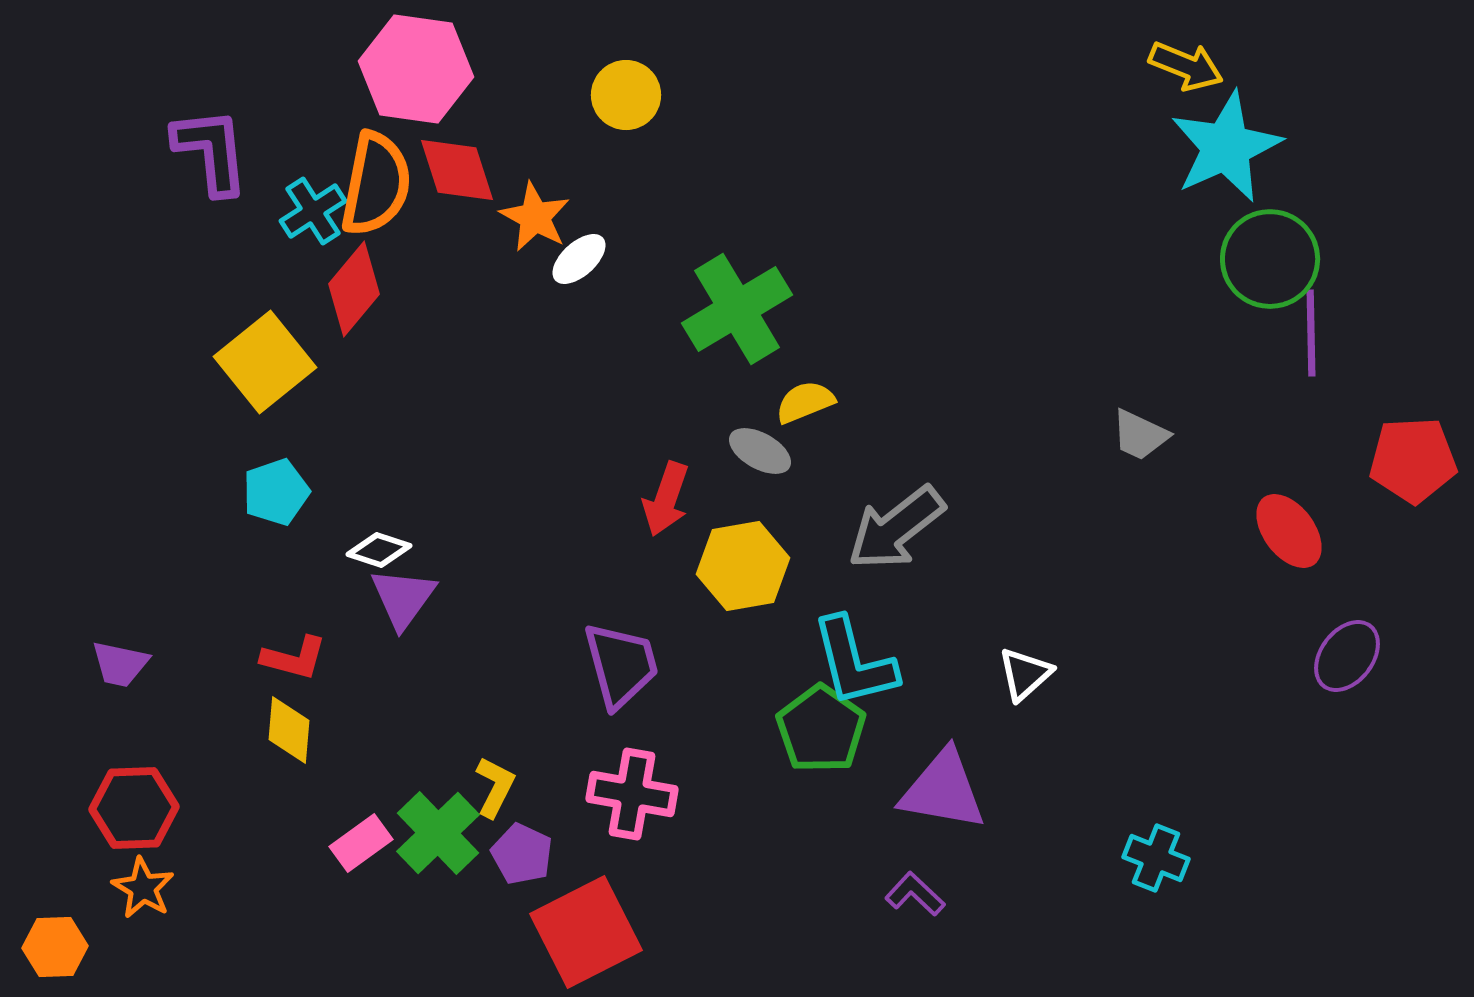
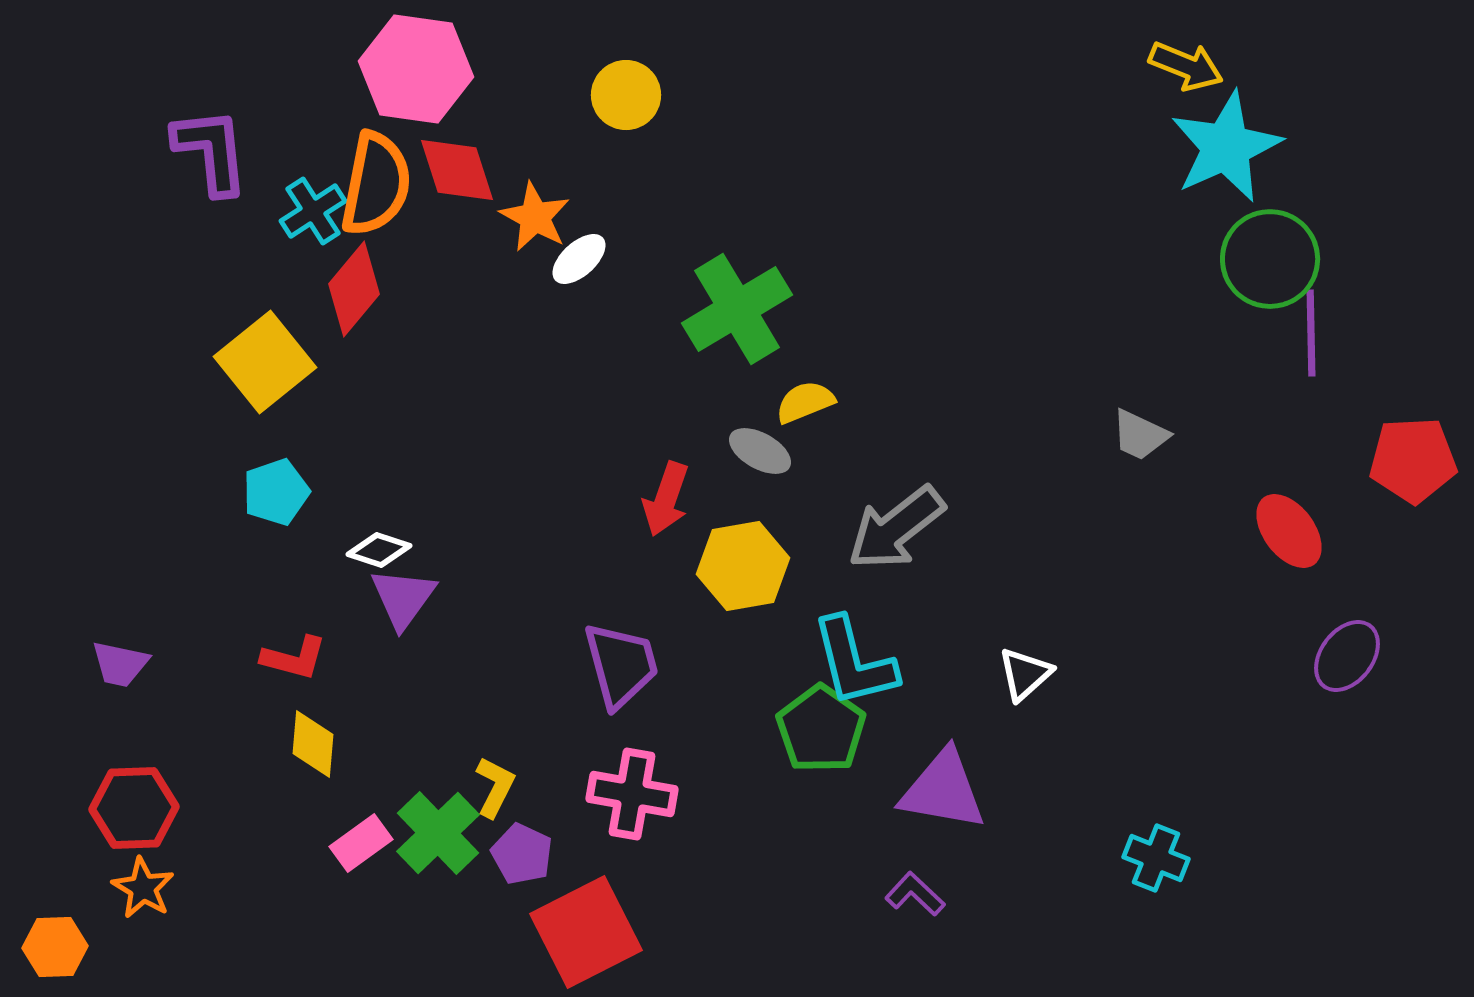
yellow diamond at (289, 730): moved 24 px right, 14 px down
